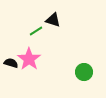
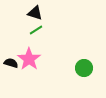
black triangle: moved 18 px left, 7 px up
green line: moved 1 px up
green circle: moved 4 px up
